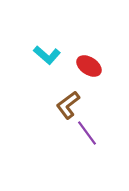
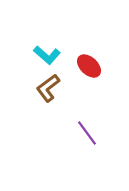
red ellipse: rotated 10 degrees clockwise
brown L-shape: moved 20 px left, 17 px up
